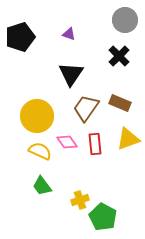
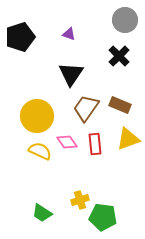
brown rectangle: moved 2 px down
green trapezoid: moved 27 px down; rotated 20 degrees counterclockwise
green pentagon: rotated 20 degrees counterclockwise
